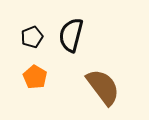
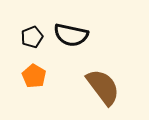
black semicircle: rotated 92 degrees counterclockwise
orange pentagon: moved 1 px left, 1 px up
